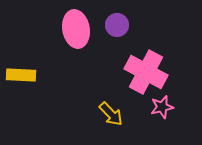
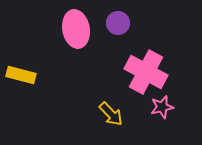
purple circle: moved 1 px right, 2 px up
yellow rectangle: rotated 12 degrees clockwise
